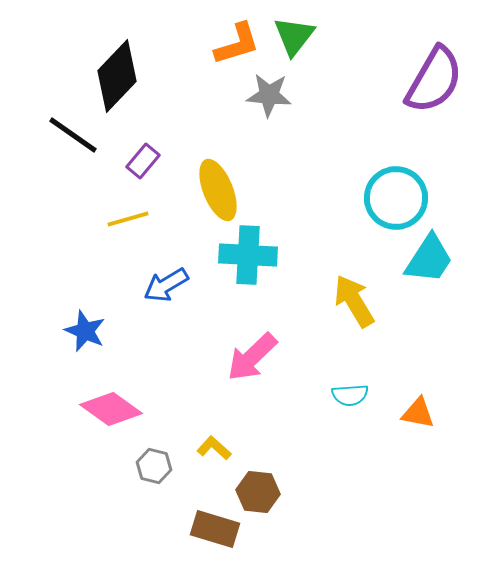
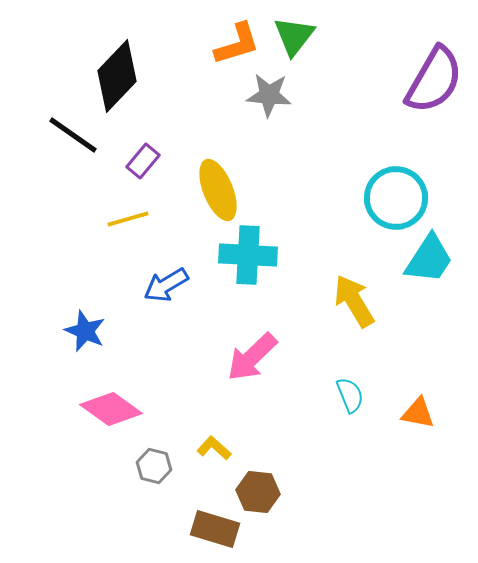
cyan semicircle: rotated 108 degrees counterclockwise
